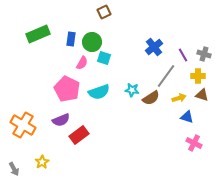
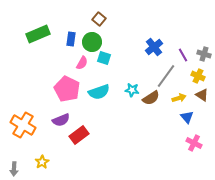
brown square: moved 5 px left, 7 px down; rotated 24 degrees counterclockwise
yellow cross: rotated 24 degrees clockwise
brown triangle: rotated 16 degrees clockwise
blue triangle: rotated 32 degrees clockwise
gray arrow: rotated 32 degrees clockwise
